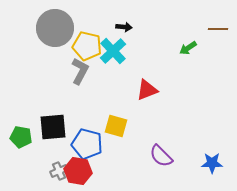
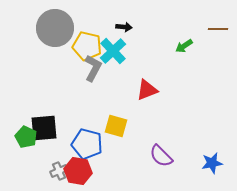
green arrow: moved 4 px left, 2 px up
gray L-shape: moved 13 px right, 3 px up
black square: moved 9 px left, 1 px down
green pentagon: moved 5 px right; rotated 15 degrees clockwise
blue star: rotated 10 degrees counterclockwise
